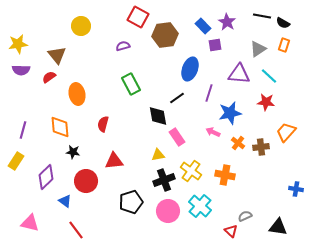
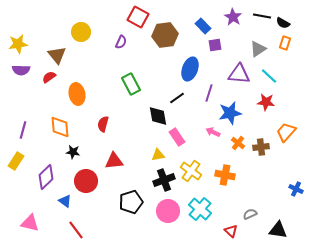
purple star at (227, 22): moved 6 px right, 5 px up
yellow circle at (81, 26): moved 6 px down
orange rectangle at (284, 45): moved 1 px right, 2 px up
purple semicircle at (123, 46): moved 2 px left, 4 px up; rotated 128 degrees clockwise
blue cross at (296, 189): rotated 16 degrees clockwise
cyan cross at (200, 206): moved 3 px down
gray semicircle at (245, 216): moved 5 px right, 2 px up
black triangle at (278, 227): moved 3 px down
